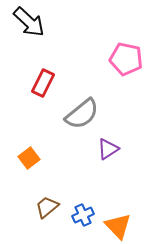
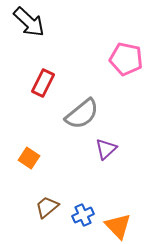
purple triangle: moved 2 px left; rotated 10 degrees counterclockwise
orange square: rotated 20 degrees counterclockwise
